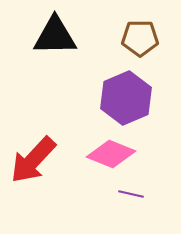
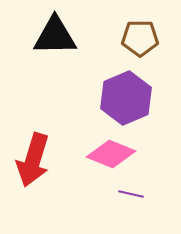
red arrow: rotated 26 degrees counterclockwise
